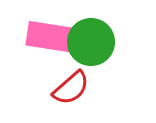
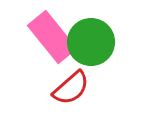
pink rectangle: rotated 42 degrees clockwise
